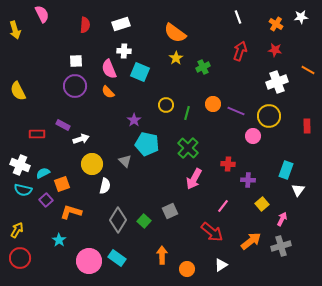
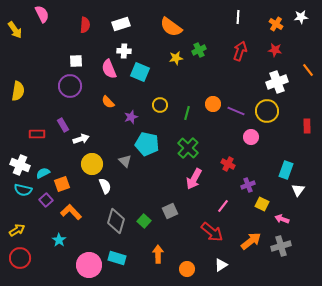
white line at (238, 17): rotated 24 degrees clockwise
yellow arrow at (15, 30): rotated 18 degrees counterclockwise
orange semicircle at (175, 33): moved 4 px left, 6 px up
yellow star at (176, 58): rotated 24 degrees clockwise
green cross at (203, 67): moved 4 px left, 17 px up
orange line at (308, 70): rotated 24 degrees clockwise
purple circle at (75, 86): moved 5 px left
yellow semicircle at (18, 91): rotated 144 degrees counterclockwise
orange semicircle at (108, 92): moved 10 px down
yellow circle at (166, 105): moved 6 px left
yellow circle at (269, 116): moved 2 px left, 5 px up
purple star at (134, 120): moved 3 px left, 3 px up; rotated 16 degrees clockwise
purple rectangle at (63, 125): rotated 32 degrees clockwise
pink circle at (253, 136): moved 2 px left, 1 px down
red cross at (228, 164): rotated 24 degrees clockwise
purple cross at (248, 180): moved 5 px down; rotated 24 degrees counterclockwise
white semicircle at (105, 186): rotated 35 degrees counterclockwise
yellow square at (262, 204): rotated 24 degrees counterclockwise
orange L-shape at (71, 212): rotated 30 degrees clockwise
pink arrow at (282, 219): rotated 96 degrees counterclockwise
gray diamond at (118, 220): moved 2 px left, 1 px down; rotated 15 degrees counterclockwise
yellow arrow at (17, 230): rotated 28 degrees clockwise
orange arrow at (162, 255): moved 4 px left, 1 px up
cyan rectangle at (117, 258): rotated 18 degrees counterclockwise
pink circle at (89, 261): moved 4 px down
